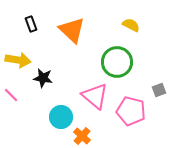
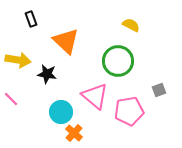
black rectangle: moved 5 px up
orange triangle: moved 6 px left, 11 px down
green circle: moved 1 px right, 1 px up
black star: moved 4 px right, 4 px up
pink line: moved 4 px down
pink pentagon: moved 2 px left; rotated 24 degrees counterclockwise
cyan circle: moved 5 px up
orange cross: moved 8 px left, 3 px up
